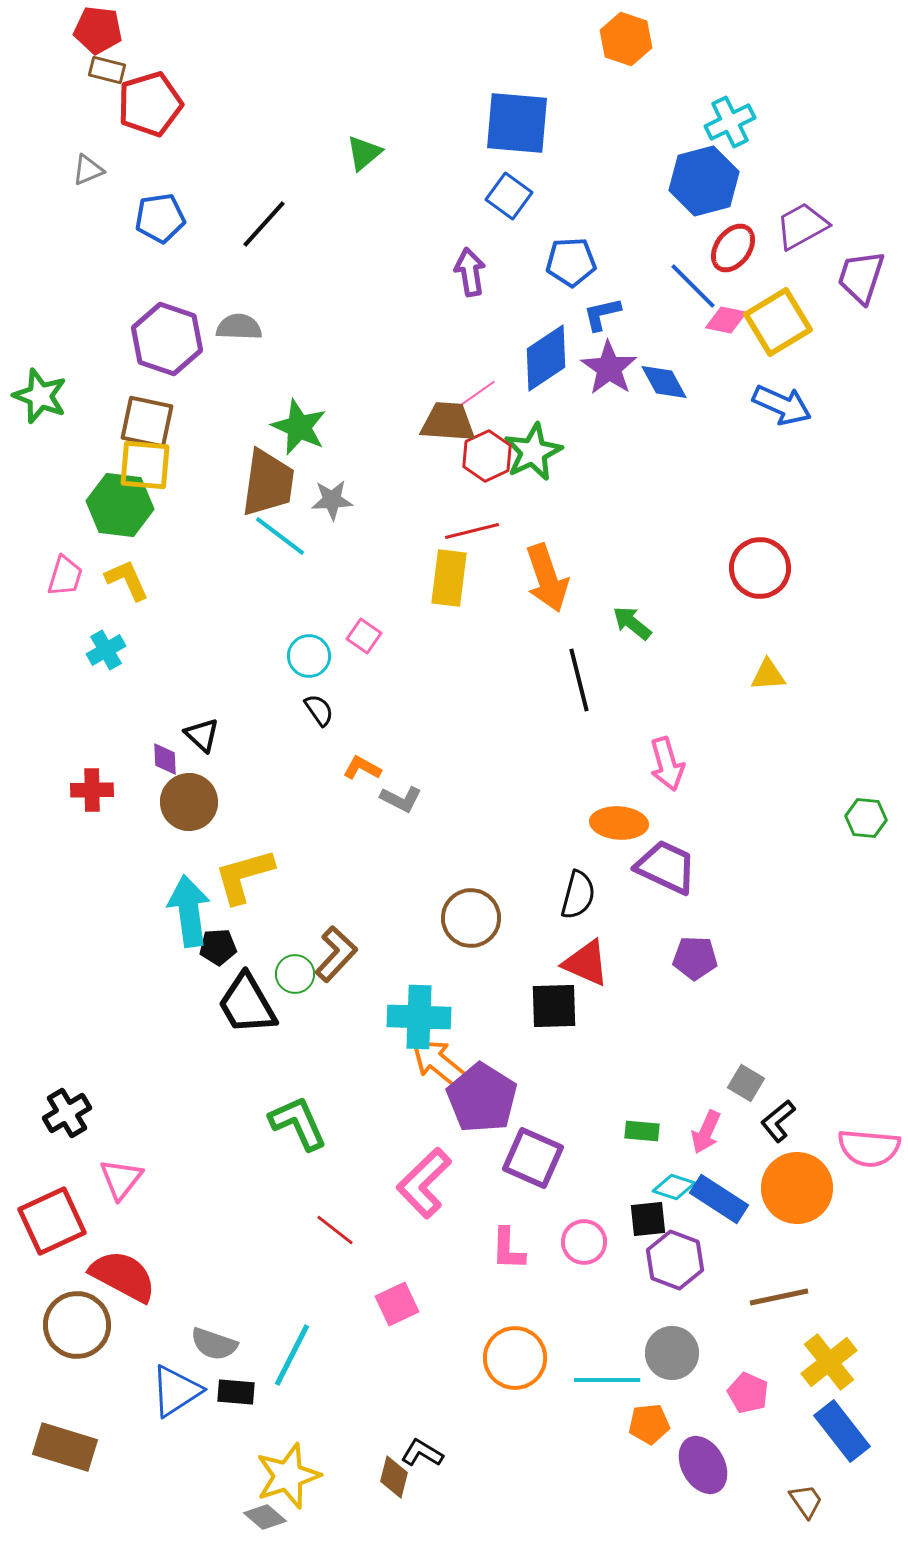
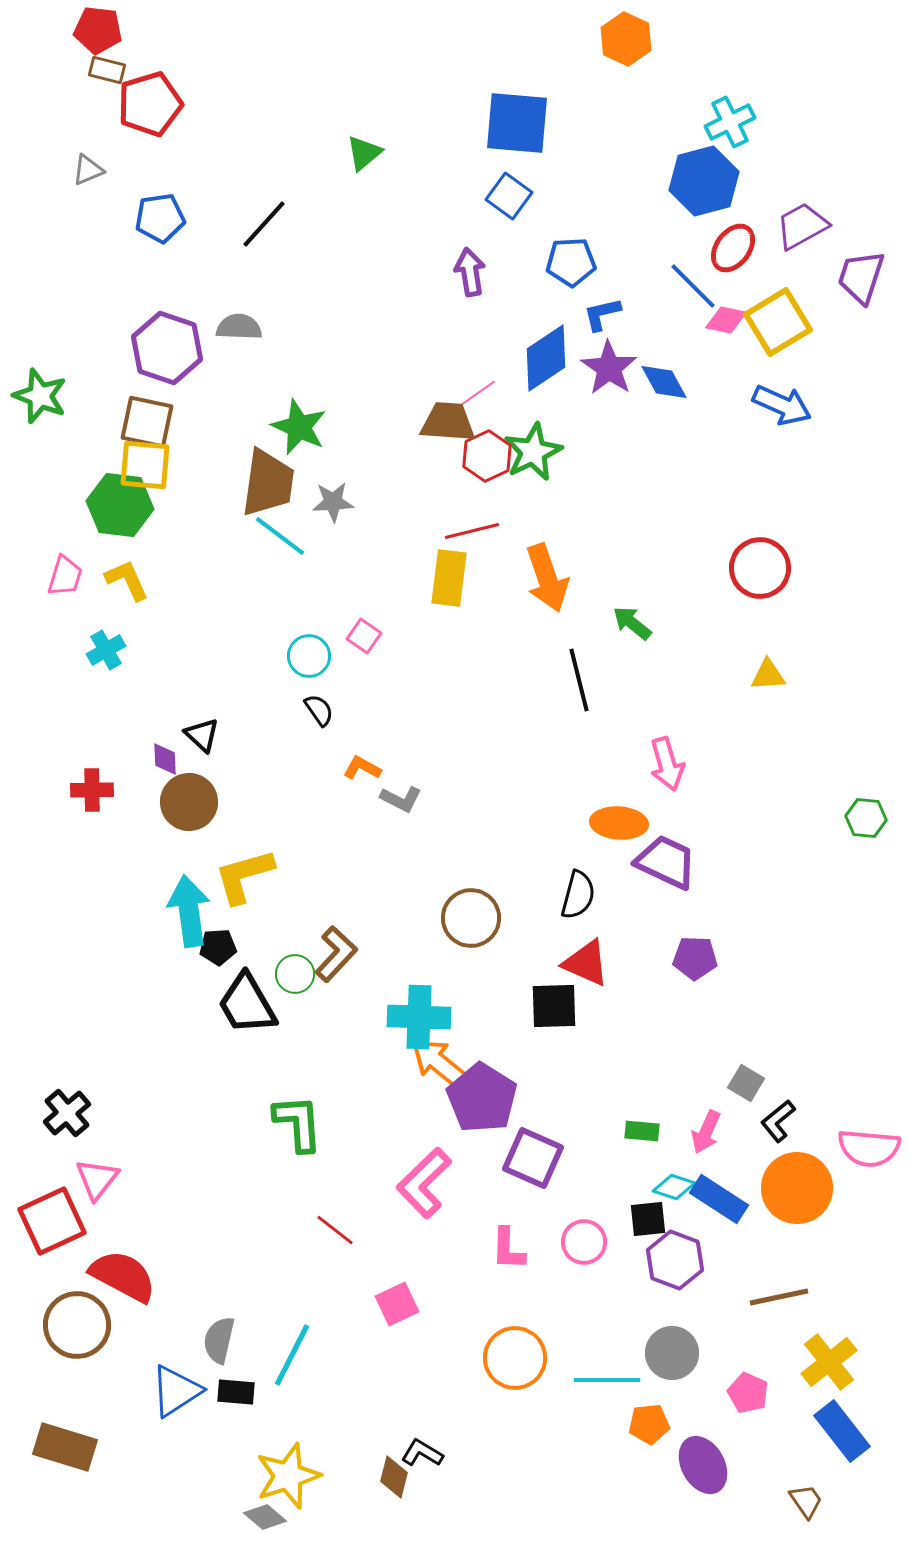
orange hexagon at (626, 39): rotated 6 degrees clockwise
purple hexagon at (167, 339): moved 9 px down
gray star at (332, 500): moved 1 px right, 2 px down
purple trapezoid at (666, 867): moved 5 px up
black cross at (67, 1113): rotated 9 degrees counterclockwise
green L-shape at (298, 1123): rotated 20 degrees clockwise
pink triangle at (121, 1179): moved 24 px left
gray semicircle at (214, 1344): moved 5 px right, 4 px up; rotated 84 degrees clockwise
